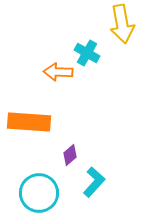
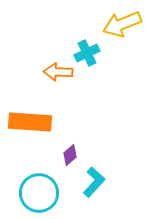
yellow arrow: rotated 78 degrees clockwise
cyan cross: rotated 35 degrees clockwise
orange rectangle: moved 1 px right
